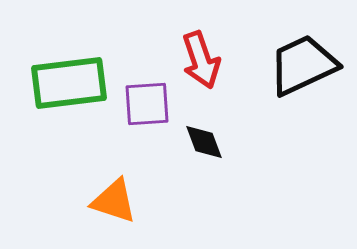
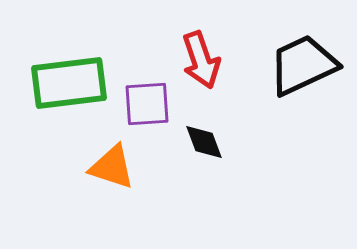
orange triangle: moved 2 px left, 34 px up
